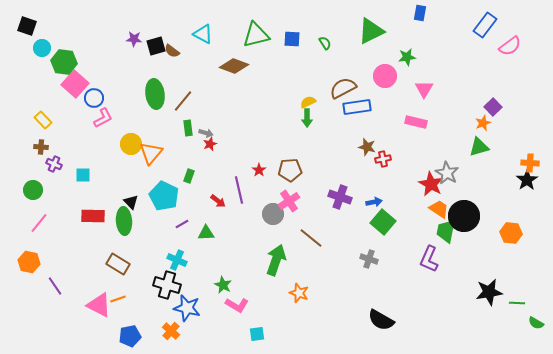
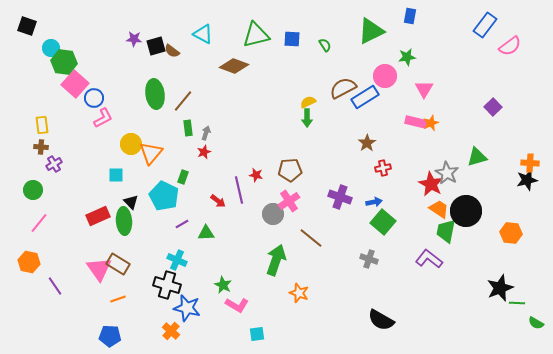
blue rectangle at (420, 13): moved 10 px left, 3 px down
green semicircle at (325, 43): moved 2 px down
cyan circle at (42, 48): moved 9 px right
blue rectangle at (357, 107): moved 8 px right, 10 px up; rotated 24 degrees counterclockwise
yellow rectangle at (43, 120): moved 1 px left, 5 px down; rotated 36 degrees clockwise
orange star at (483, 123): moved 52 px left
gray arrow at (206, 133): rotated 88 degrees counterclockwise
red star at (210, 144): moved 6 px left, 8 px down
brown star at (367, 147): moved 4 px up; rotated 24 degrees clockwise
green triangle at (479, 147): moved 2 px left, 10 px down
red cross at (383, 159): moved 9 px down
purple cross at (54, 164): rotated 35 degrees clockwise
red star at (259, 170): moved 3 px left, 5 px down; rotated 24 degrees counterclockwise
cyan square at (83, 175): moved 33 px right
green rectangle at (189, 176): moved 6 px left, 1 px down
black star at (527, 180): rotated 20 degrees clockwise
red rectangle at (93, 216): moved 5 px right; rotated 25 degrees counterclockwise
black circle at (464, 216): moved 2 px right, 5 px up
purple L-shape at (429, 259): rotated 104 degrees clockwise
black star at (489, 292): moved 11 px right, 4 px up; rotated 12 degrees counterclockwise
pink triangle at (99, 305): moved 36 px up; rotated 28 degrees clockwise
blue pentagon at (130, 336): moved 20 px left; rotated 15 degrees clockwise
